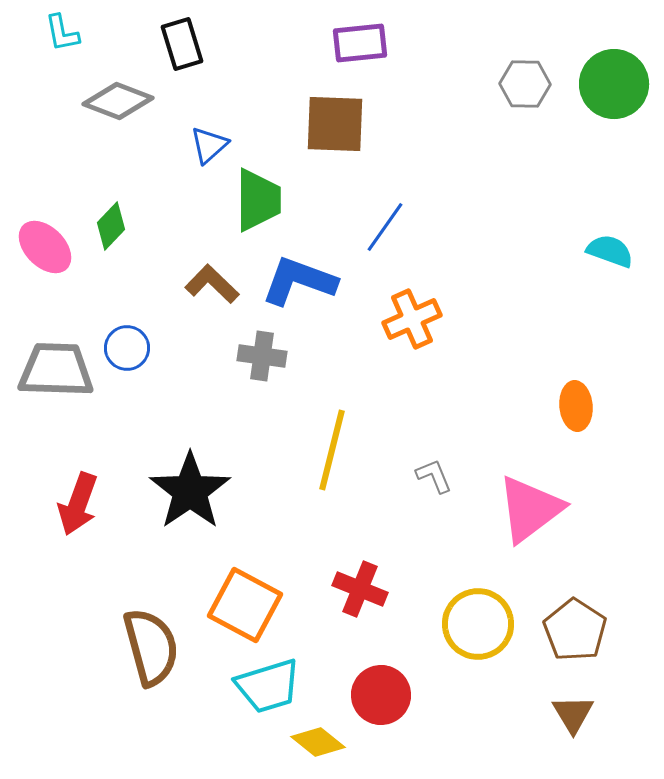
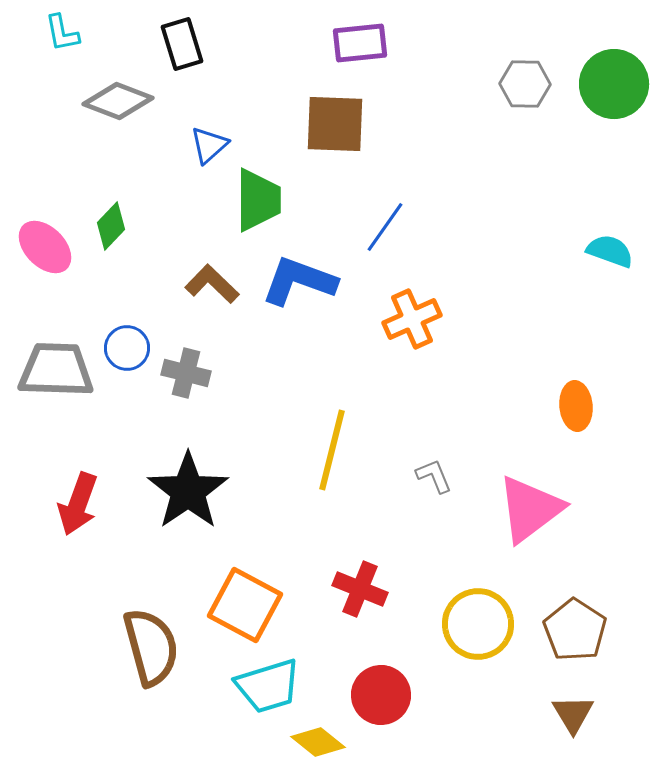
gray cross: moved 76 px left, 17 px down; rotated 6 degrees clockwise
black star: moved 2 px left
